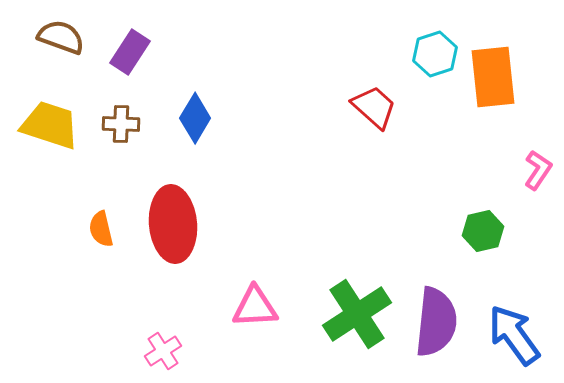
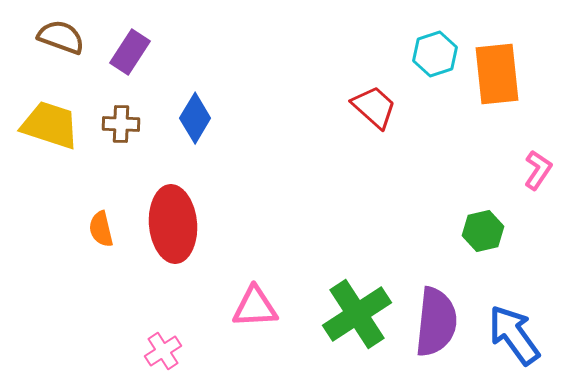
orange rectangle: moved 4 px right, 3 px up
